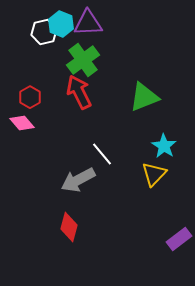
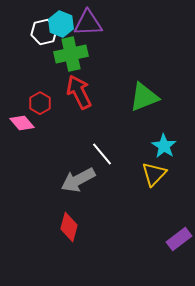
green cross: moved 12 px left, 6 px up; rotated 24 degrees clockwise
red hexagon: moved 10 px right, 6 px down
